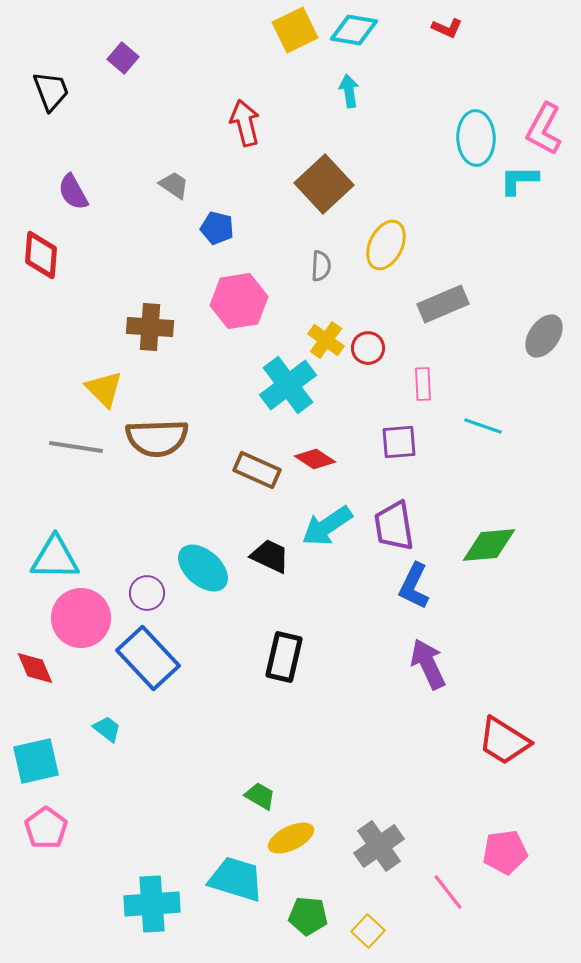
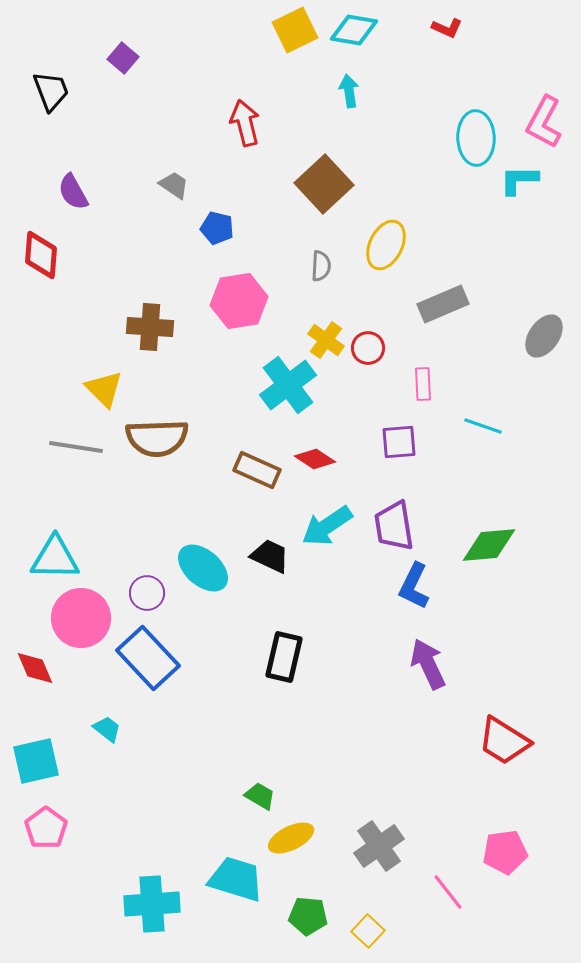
pink L-shape at (544, 129): moved 7 px up
